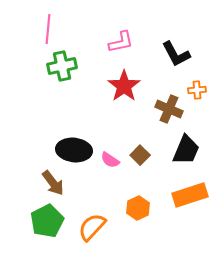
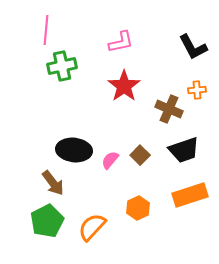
pink line: moved 2 px left, 1 px down
black L-shape: moved 17 px right, 7 px up
black trapezoid: moved 2 px left; rotated 48 degrees clockwise
pink semicircle: rotated 96 degrees clockwise
